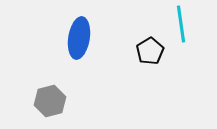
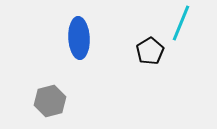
cyan line: moved 1 px up; rotated 30 degrees clockwise
blue ellipse: rotated 12 degrees counterclockwise
